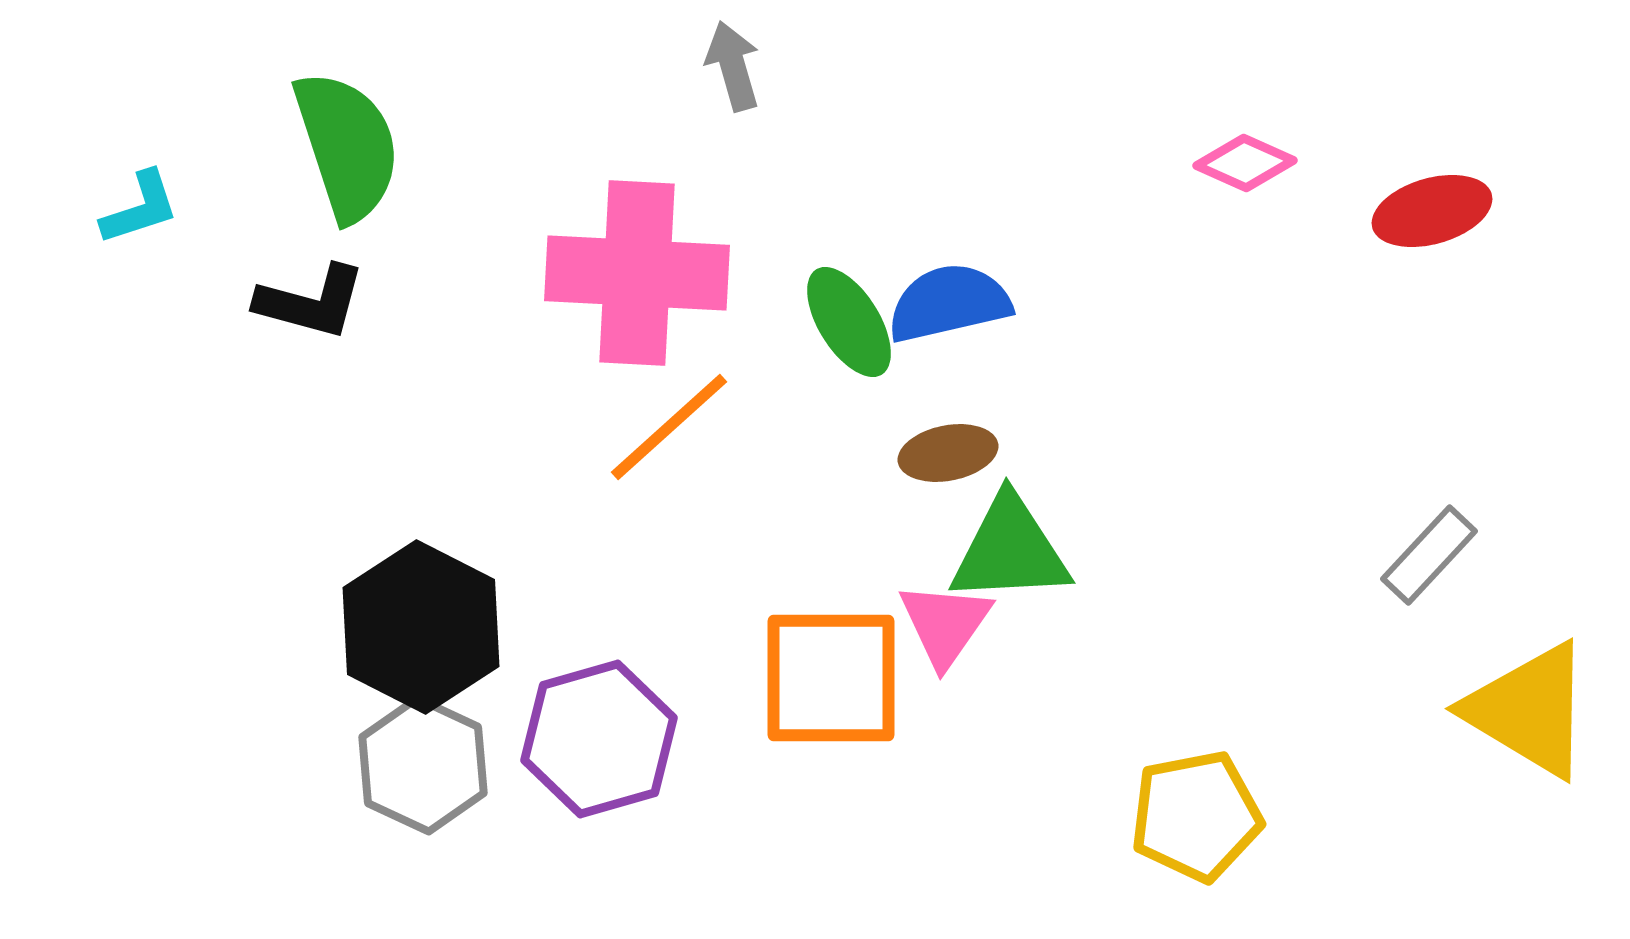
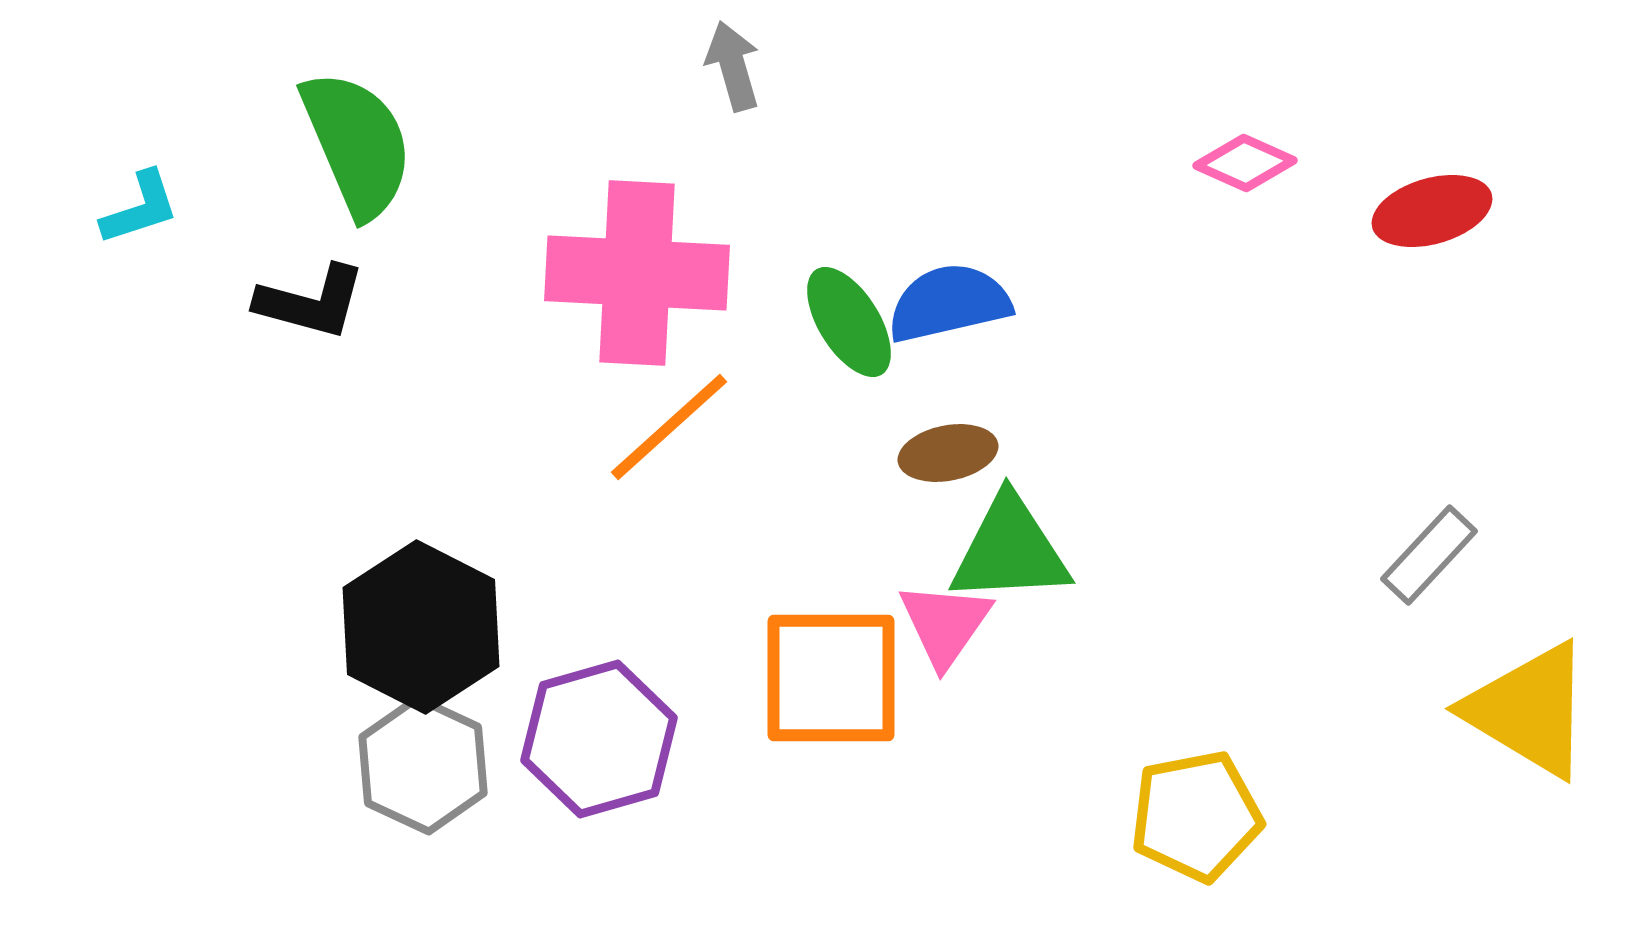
green semicircle: moved 10 px right, 2 px up; rotated 5 degrees counterclockwise
